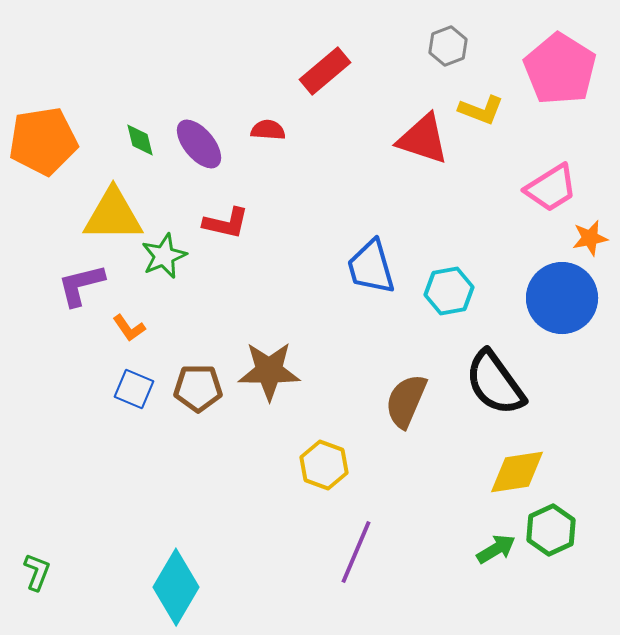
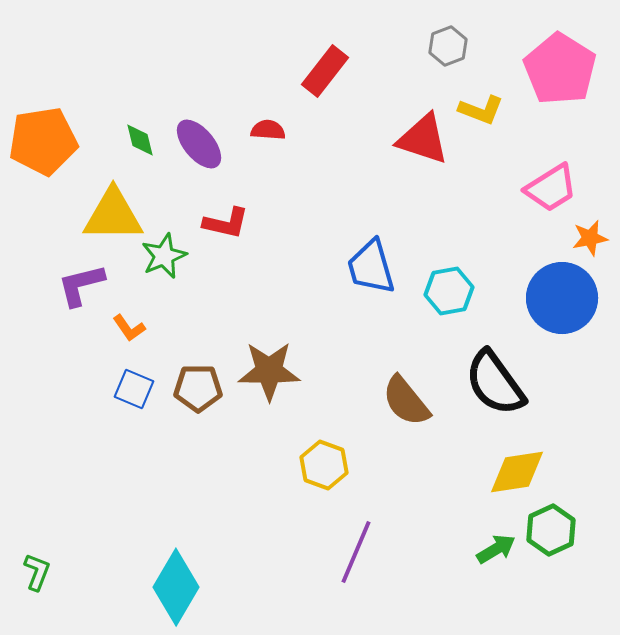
red rectangle: rotated 12 degrees counterclockwise
brown semicircle: rotated 62 degrees counterclockwise
